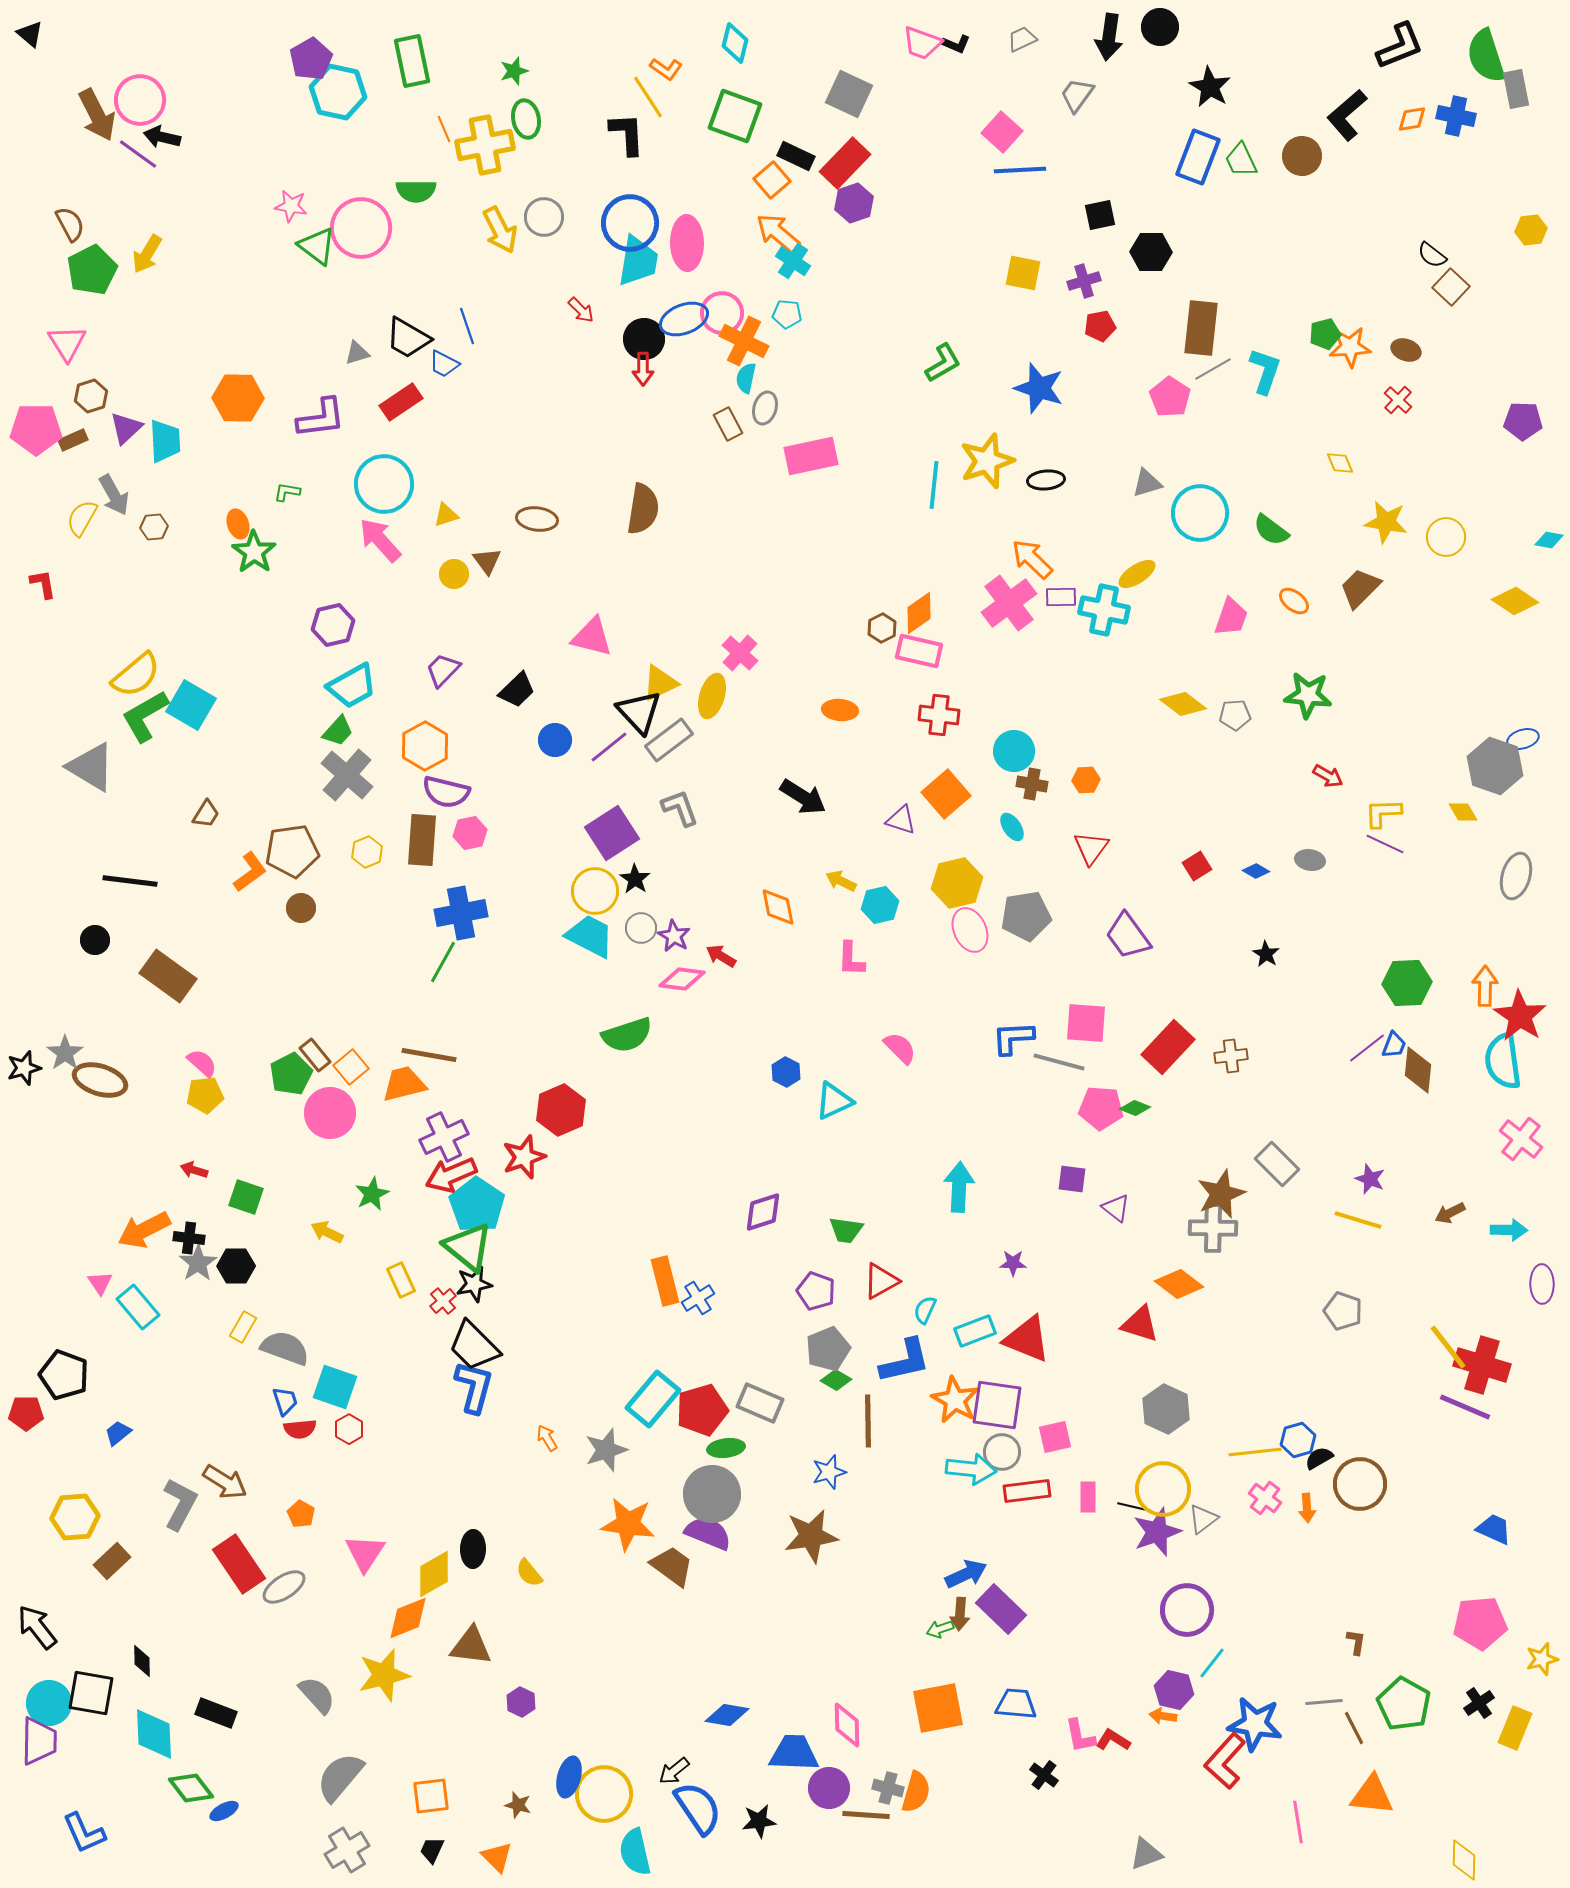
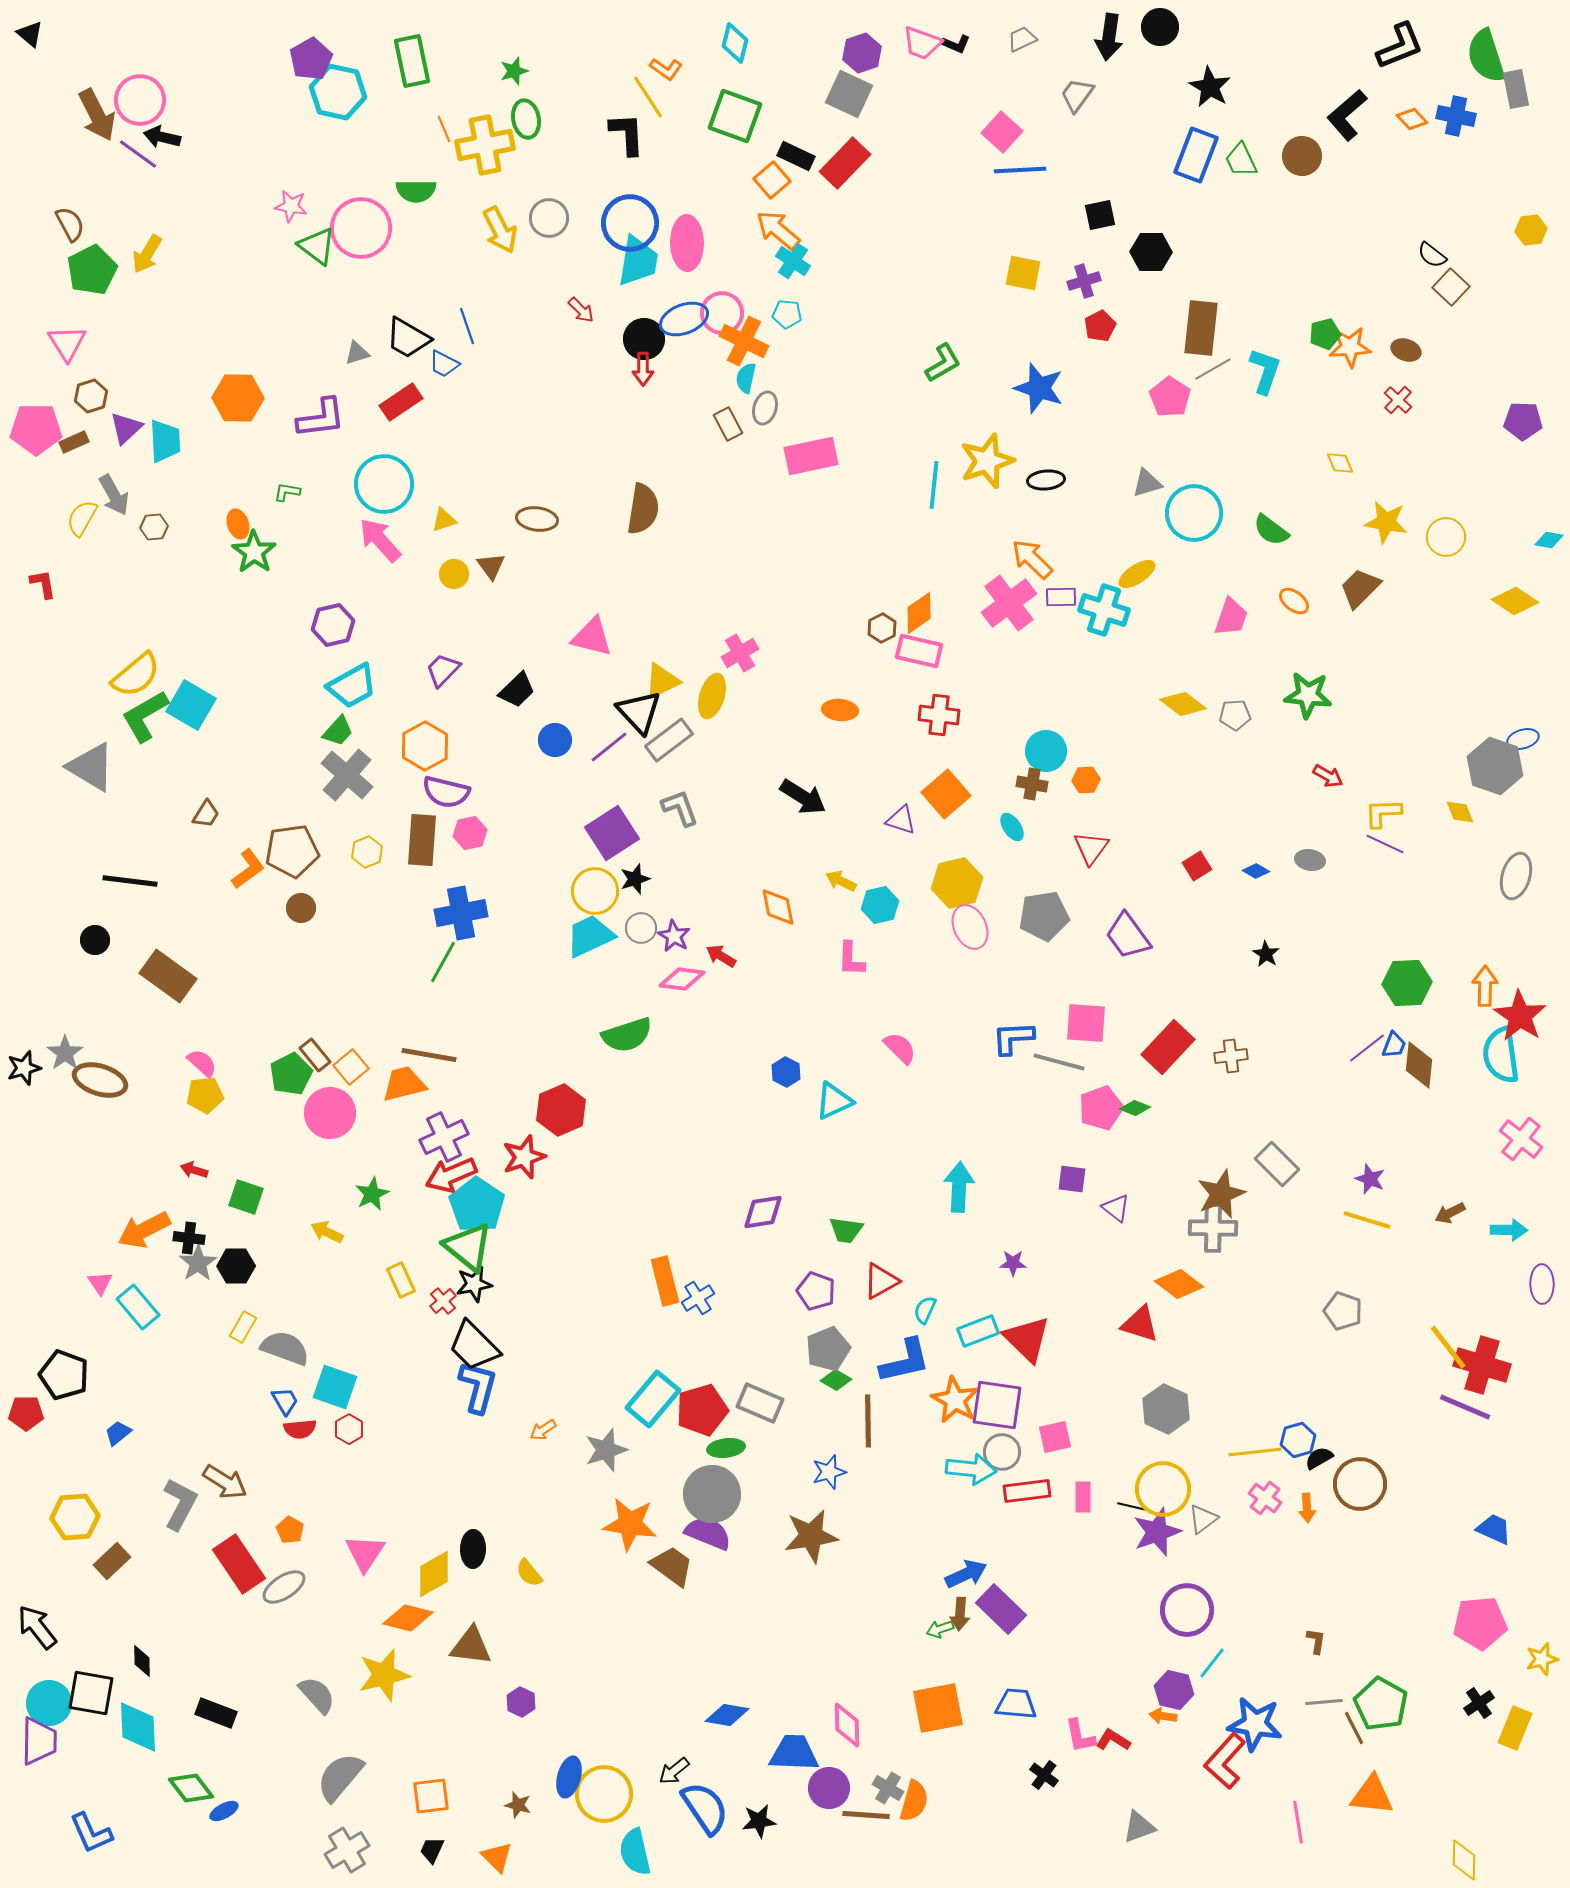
orange diamond at (1412, 119): rotated 56 degrees clockwise
blue rectangle at (1198, 157): moved 2 px left, 2 px up
purple hexagon at (854, 203): moved 8 px right, 150 px up
gray circle at (544, 217): moved 5 px right, 1 px down
orange arrow at (778, 233): moved 3 px up
red pentagon at (1100, 326): rotated 16 degrees counterclockwise
brown rectangle at (73, 440): moved 1 px right, 2 px down
cyan circle at (1200, 513): moved 6 px left
yellow triangle at (446, 515): moved 2 px left, 5 px down
brown triangle at (487, 561): moved 4 px right, 5 px down
cyan cross at (1104, 610): rotated 6 degrees clockwise
pink cross at (740, 653): rotated 18 degrees clockwise
yellow triangle at (660, 683): moved 2 px right, 2 px up
cyan circle at (1014, 751): moved 32 px right
yellow diamond at (1463, 812): moved 3 px left; rotated 8 degrees clockwise
orange L-shape at (250, 872): moved 2 px left, 3 px up
black star at (635, 879): rotated 20 degrees clockwise
gray pentagon at (1026, 916): moved 18 px right
pink ellipse at (970, 930): moved 3 px up
cyan trapezoid at (590, 936): rotated 52 degrees counterclockwise
cyan semicircle at (1503, 1061): moved 2 px left, 6 px up
brown diamond at (1418, 1070): moved 1 px right, 5 px up
pink pentagon at (1101, 1108): rotated 24 degrees counterclockwise
purple diamond at (763, 1212): rotated 9 degrees clockwise
yellow line at (1358, 1220): moved 9 px right
cyan rectangle at (975, 1331): moved 3 px right
red triangle at (1027, 1339): rotated 22 degrees clockwise
blue L-shape at (474, 1387): moved 4 px right
blue trapezoid at (285, 1401): rotated 12 degrees counterclockwise
orange arrow at (547, 1438): moved 4 px left, 8 px up; rotated 92 degrees counterclockwise
pink rectangle at (1088, 1497): moved 5 px left
orange pentagon at (301, 1514): moved 11 px left, 16 px down
orange star at (628, 1524): moved 2 px right
orange diamond at (408, 1618): rotated 36 degrees clockwise
brown L-shape at (1356, 1642): moved 40 px left, 1 px up
green pentagon at (1404, 1704): moved 23 px left
cyan diamond at (154, 1734): moved 16 px left, 7 px up
gray cross at (888, 1788): rotated 16 degrees clockwise
orange semicircle at (916, 1792): moved 2 px left, 9 px down
blue semicircle at (698, 1808): moved 7 px right
blue L-shape at (84, 1833): moved 7 px right
gray triangle at (1146, 1854): moved 7 px left, 27 px up
